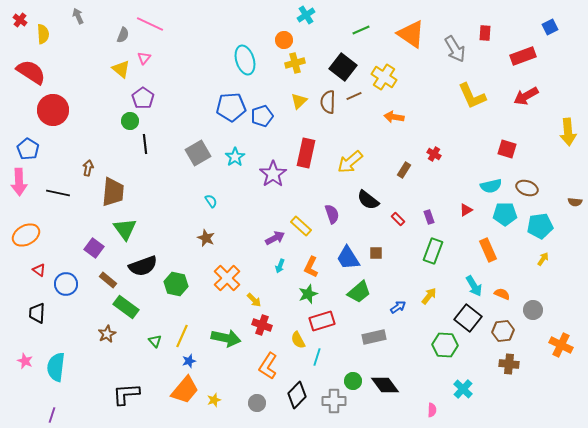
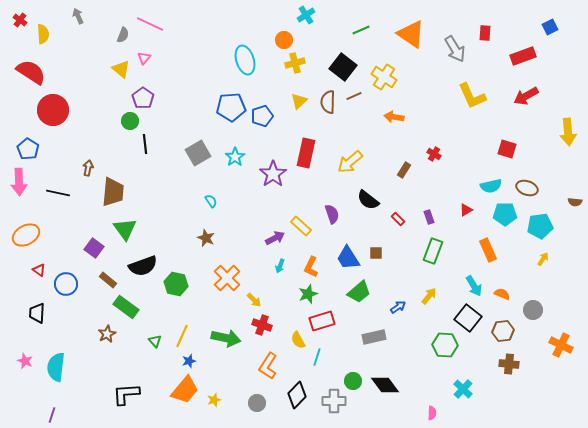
pink semicircle at (432, 410): moved 3 px down
